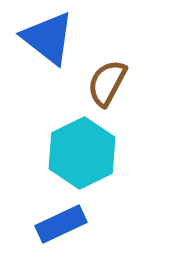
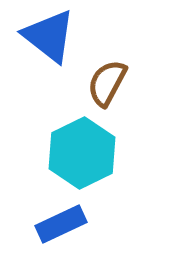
blue triangle: moved 1 px right, 2 px up
